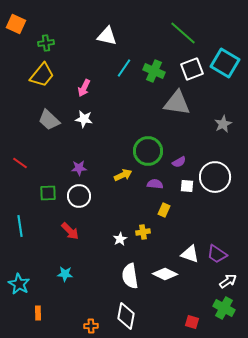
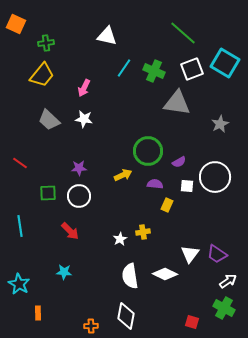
gray star at (223, 124): moved 3 px left
yellow rectangle at (164, 210): moved 3 px right, 5 px up
white triangle at (190, 254): rotated 48 degrees clockwise
cyan star at (65, 274): moved 1 px left, 2 px up
